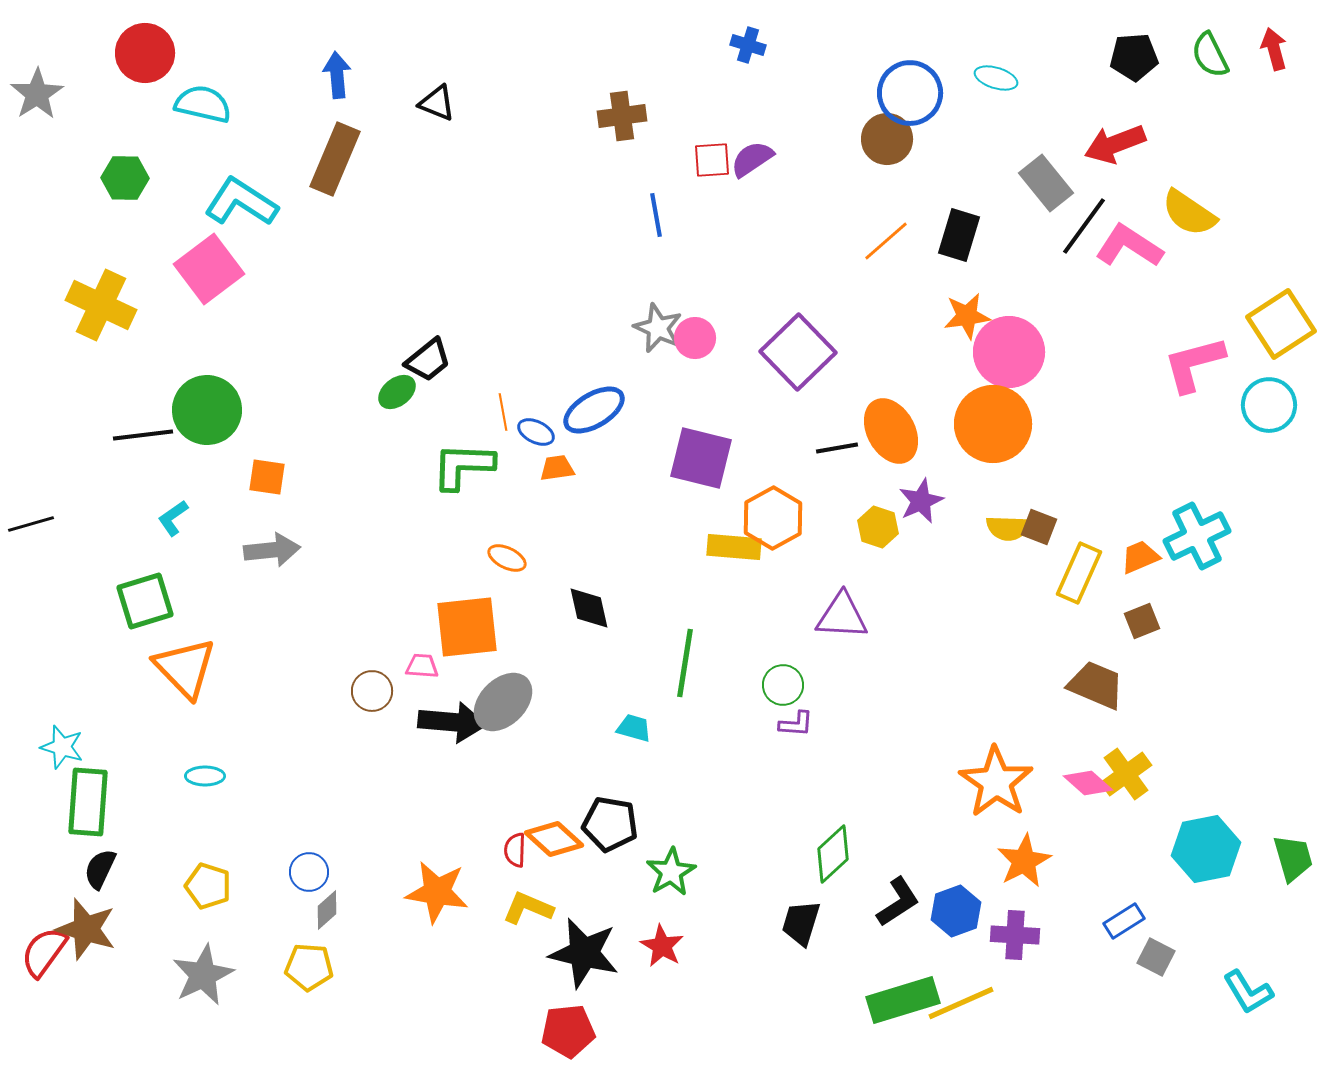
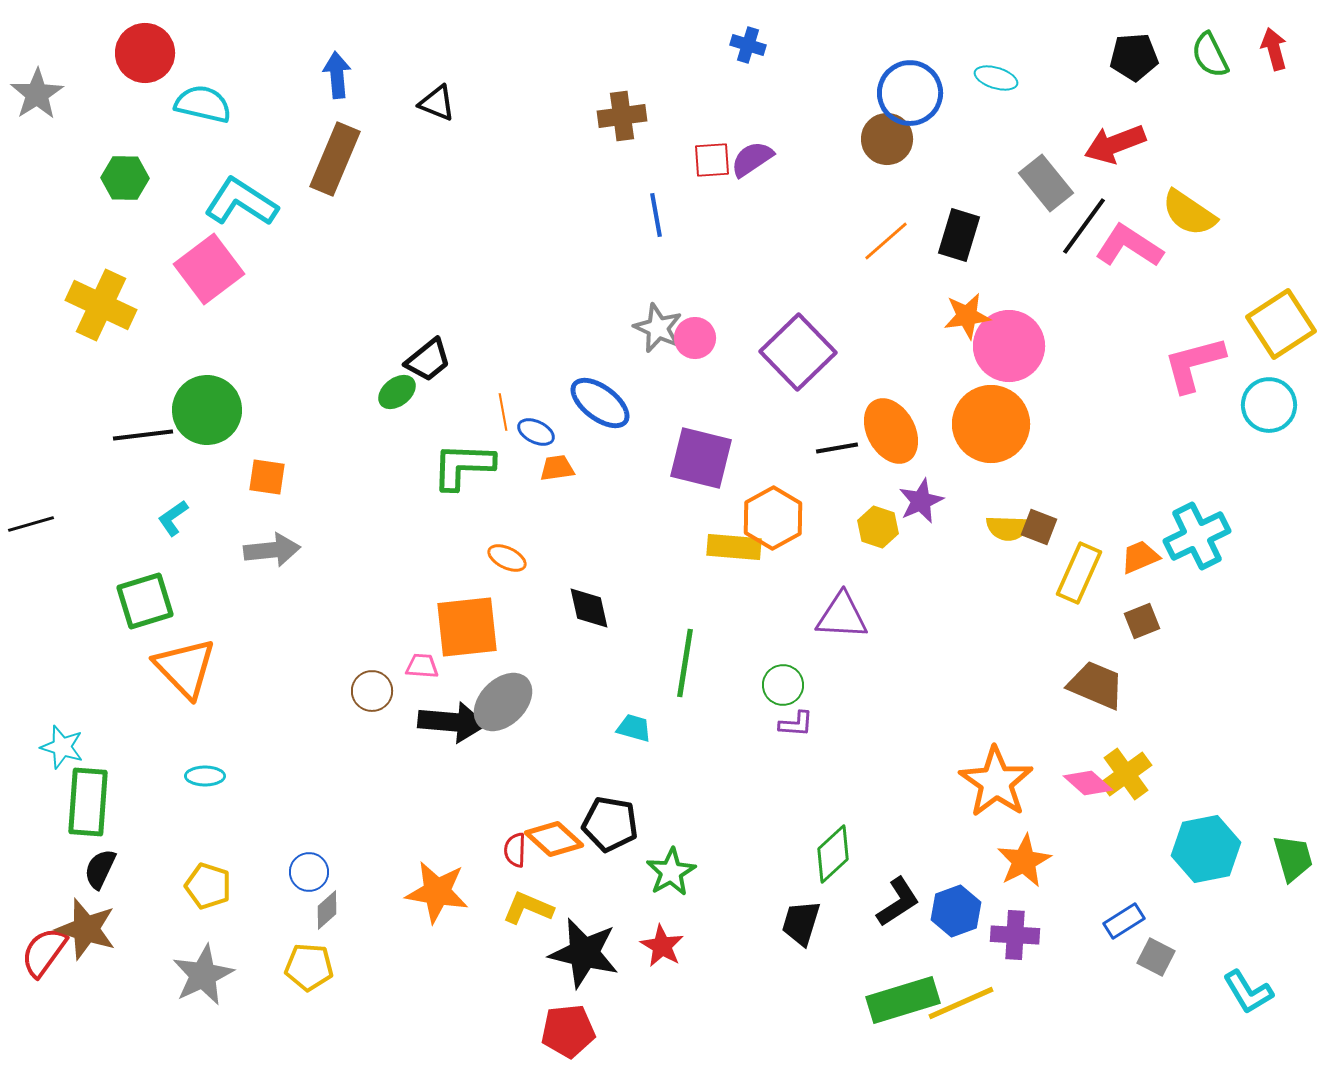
pink circle at (1009, 352): moved 6 px up
blue ellipse at (594, 410): moved 6 px right, 7 px up; rotated 68 degrees clockwise
orange circle at (993, 424): moved 2 px left
